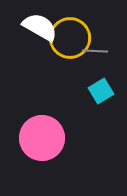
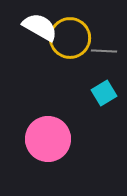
gray line: moved 9 px right
cyan square: moved 3 px right, 2 px down
pink circle: moved 6 px right, 1 px down
